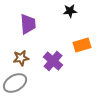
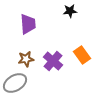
orange rectangle: moved 10 px down; rotated 72 degrees clockwise
brown star: moved 5 px right, 1 px down
